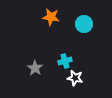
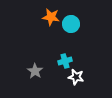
cyan circle: moved 13 px left
gray star: moved 3 px down
white star: moved 1 px right, 1 px up
